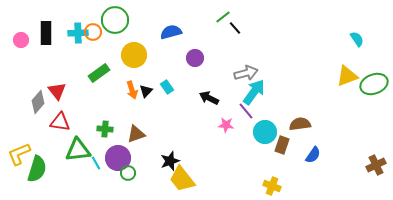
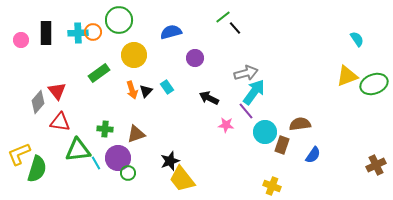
green circle at (115, 20): moved 4 px right
